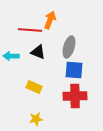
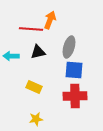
red line: moved 1 px right, 1 px up
black triangle: rotated 35 degrees counterclockwise
